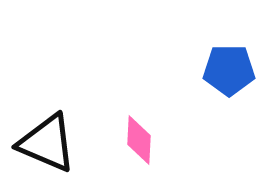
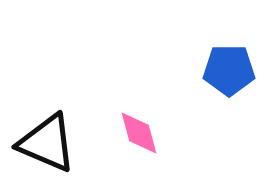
pink diamond: moved 7 px up; rotated 18 degrees counterclockwise
